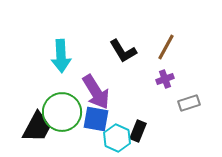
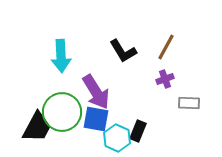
gray rectangle: rotated 20 degrees clockwise
